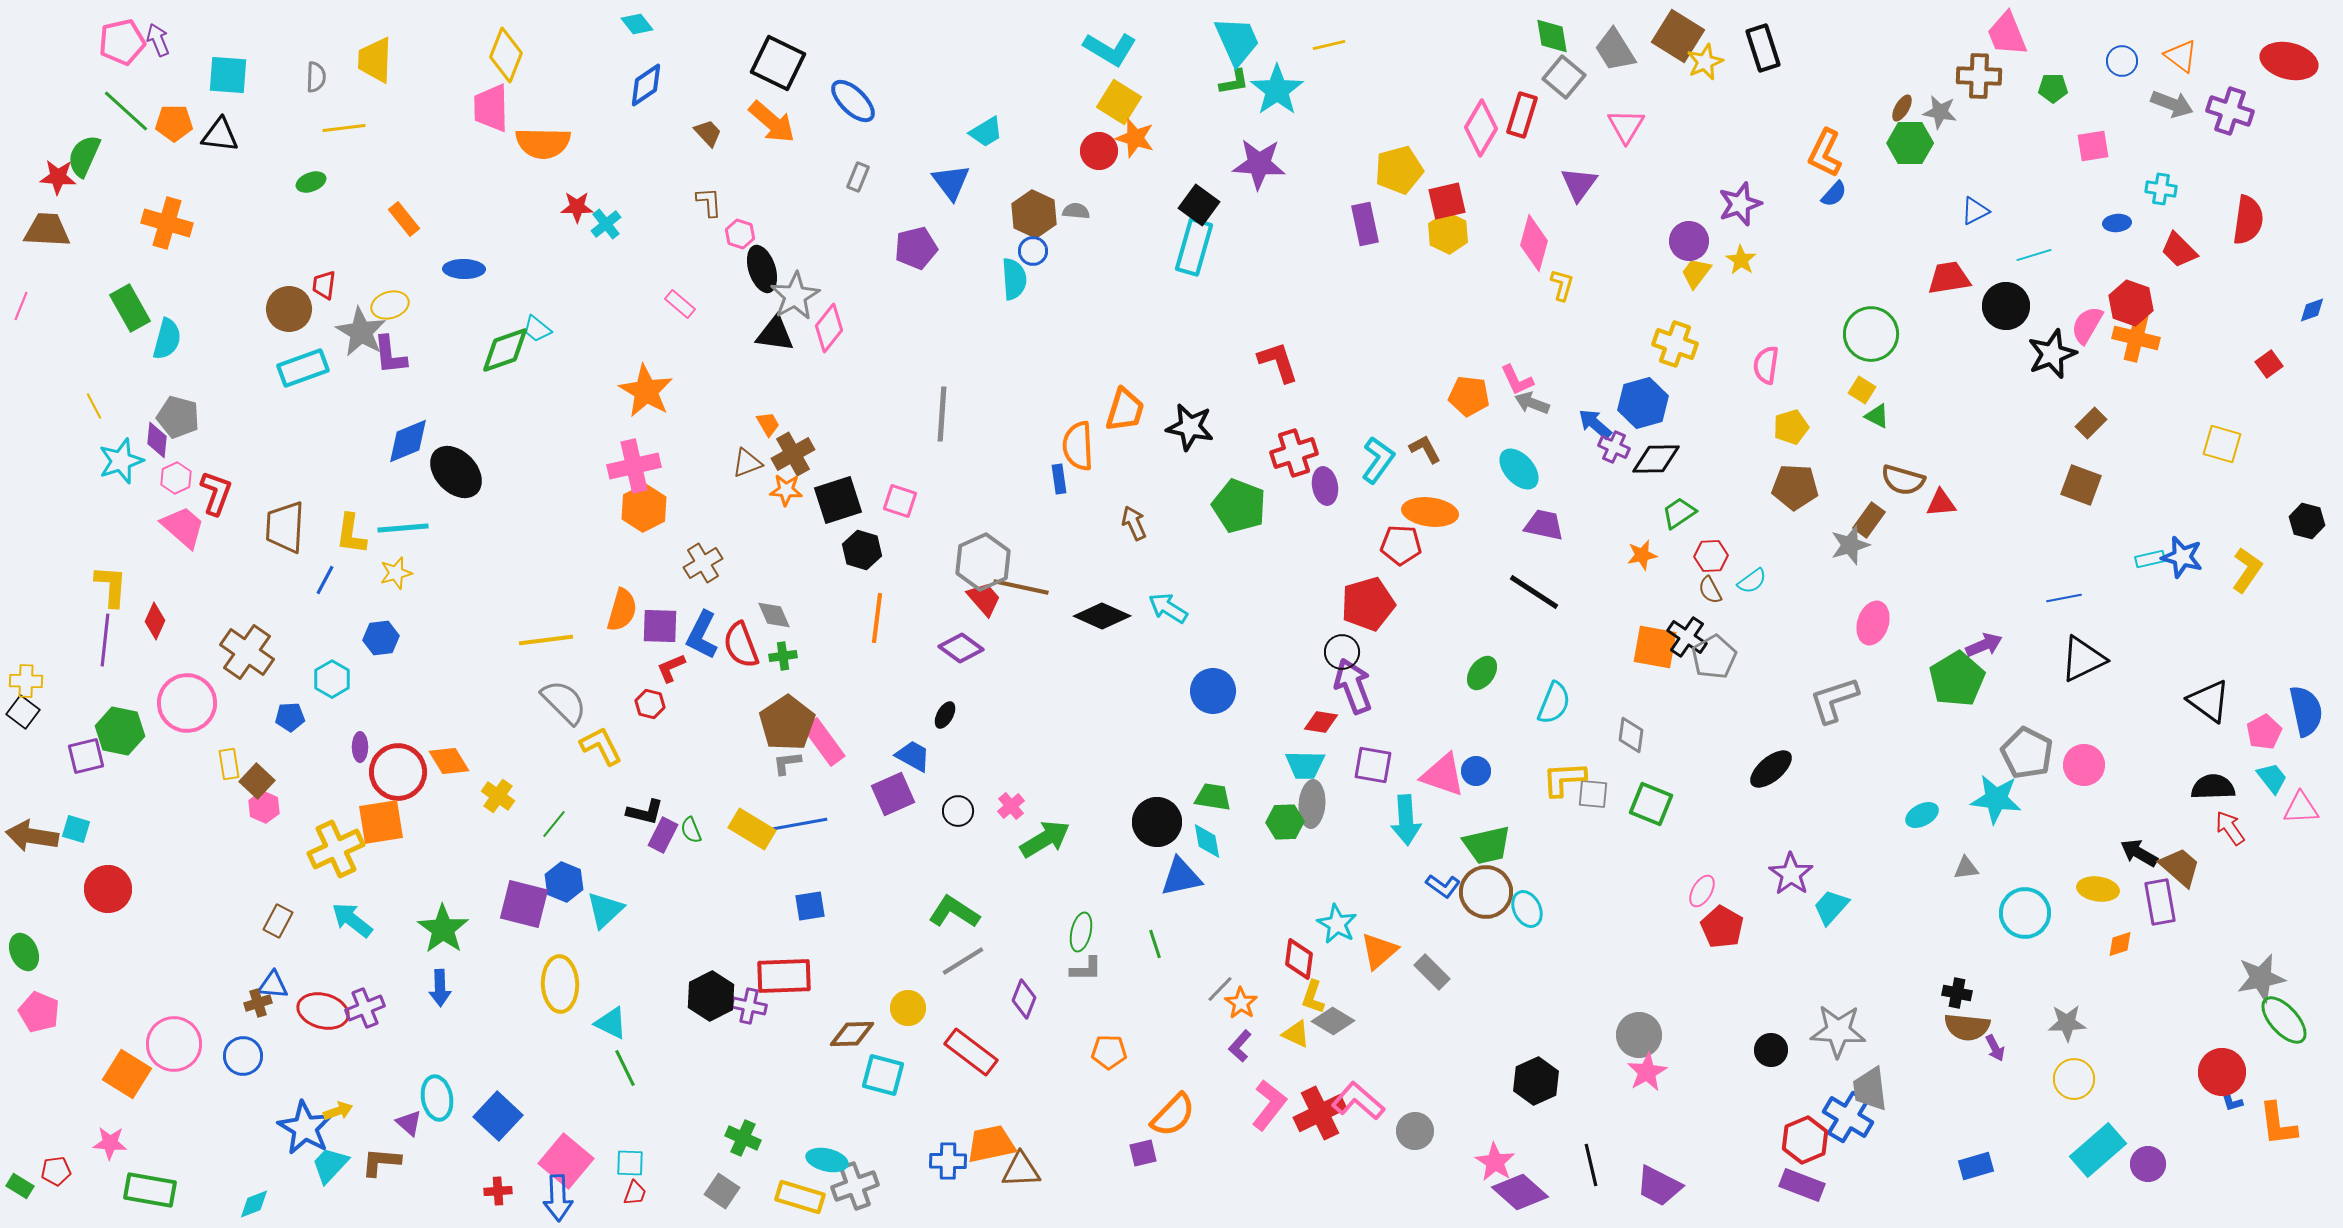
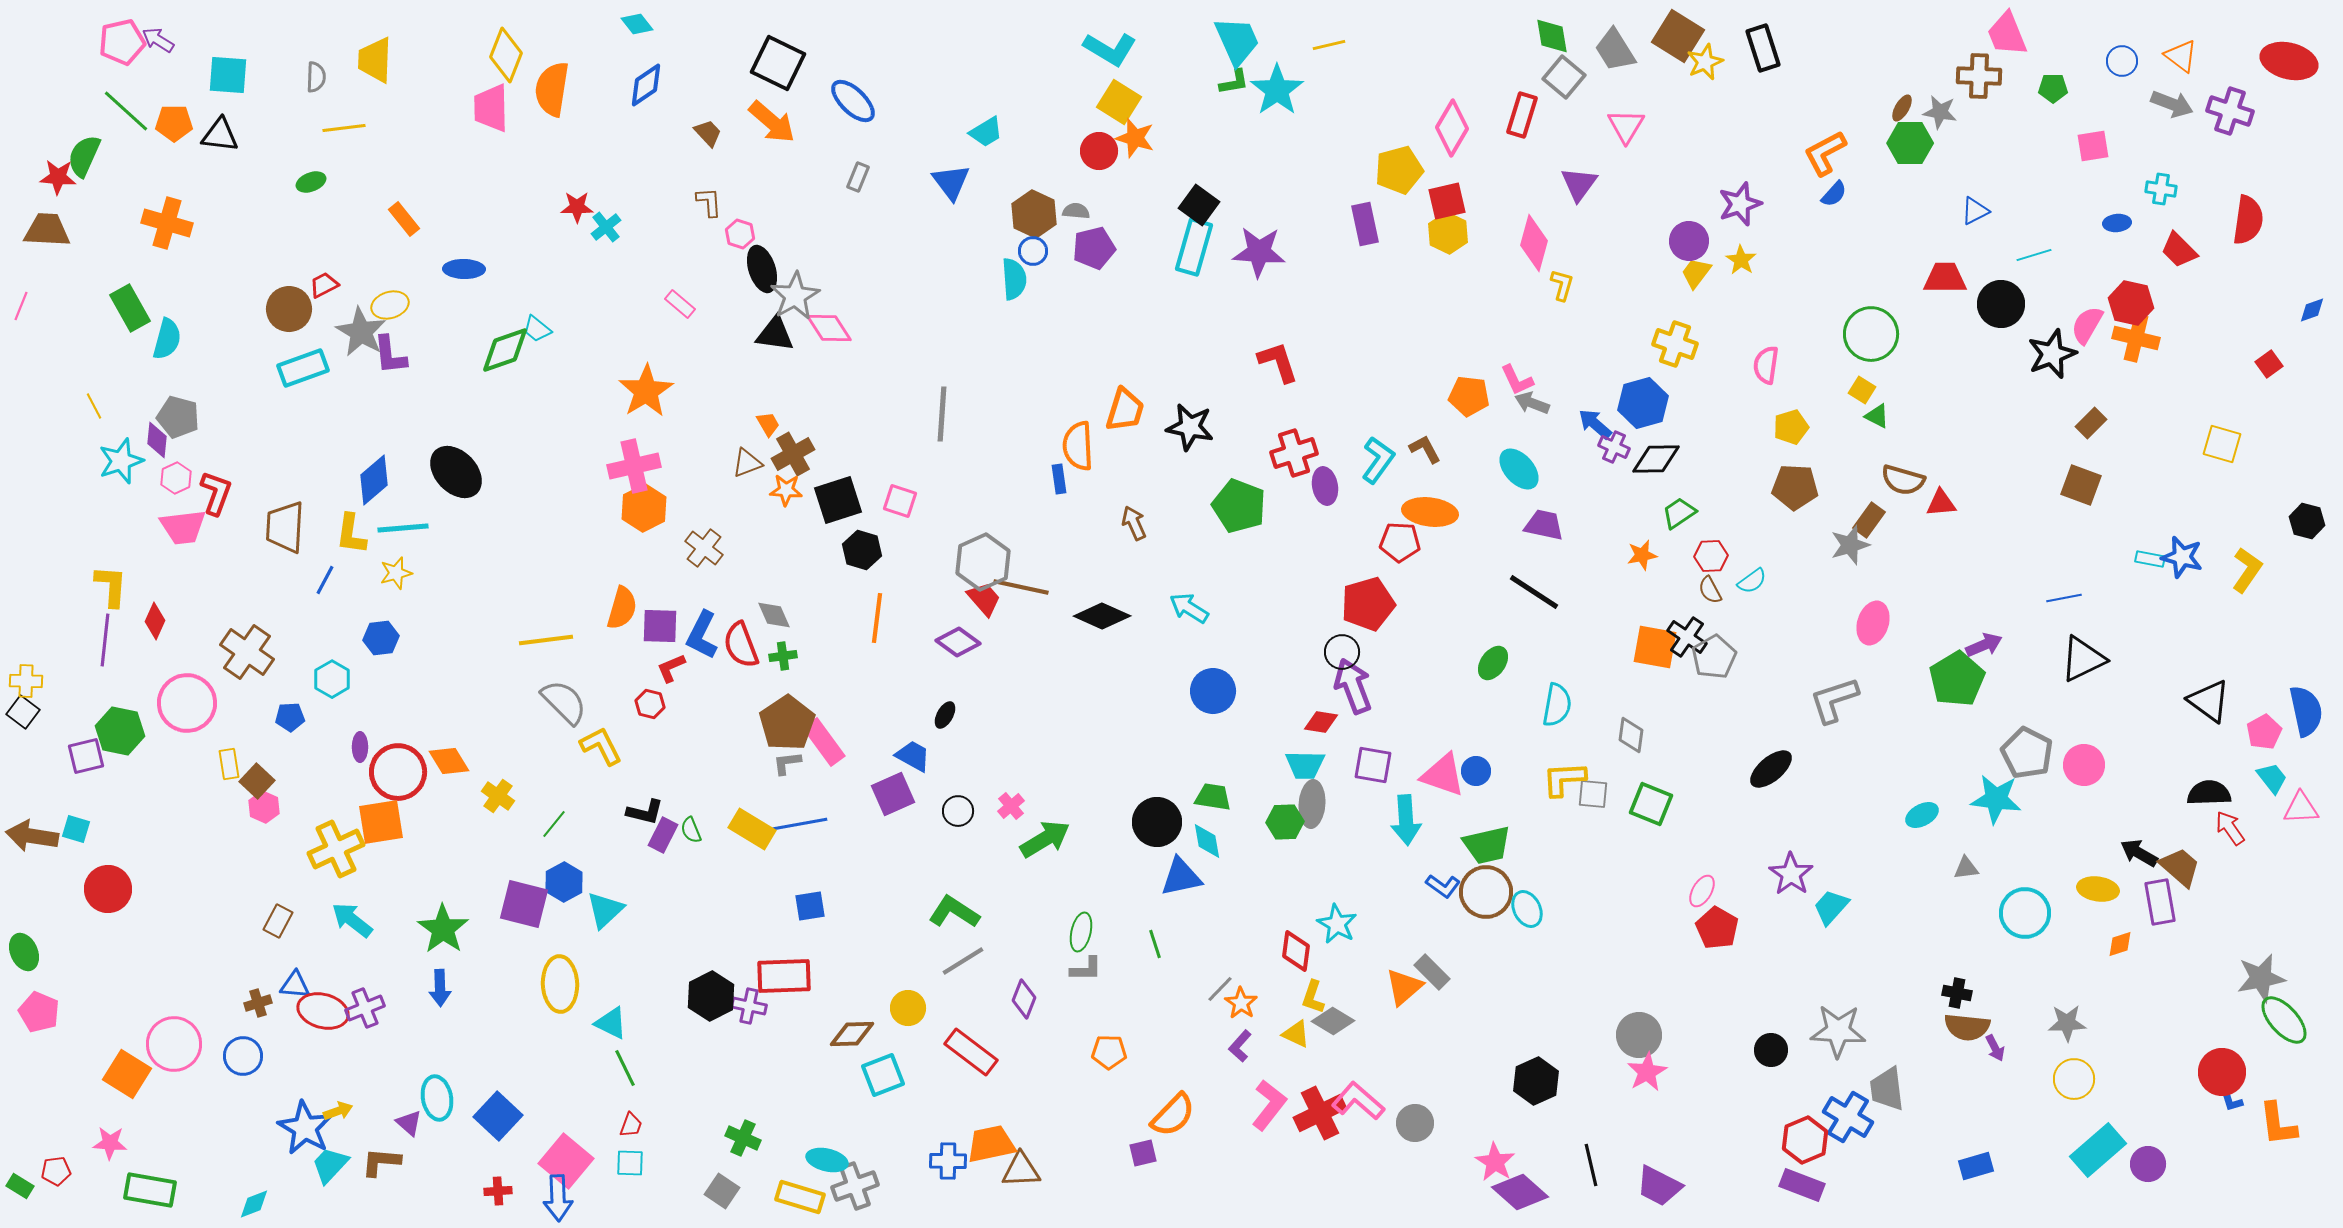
purple arrow at (158, 40): rotated 36 degrees counterclockwise
pink diamond at (1481, 128): moved 29 px left
orange semicircle at (543, 143): moved 9 px right, 54 px up; rotated 98 degrees clockwise
orange L-shape at (1825, 153): rotated 36 degrees clockwise
purple star at (1259, 164): moved 88 px down
cyan cross at (606, 224): moved 3 px down
purple pentagon at (916, 248): moved 178 px right
red trapezoid at (1949, 278): moved 4 px left; rotated 9 degrees clockwise
red trapezoid at (324, 285): rotated 56 degrees clockwise
red hexagon at (2131, 303): rotated 6 degrees counterclockwise
black circle at (2006, 306): moved 5 px left, 2 px up
pink diamond at (829, 328): rotated 72 degrees counterclockwise
orange star at (646, 391): rotated 10 degrees clockwise
blue diamond at (408, 441): moved 34 px left, 39 px down; rotated 18 degrees counterclockwise
pink trapezoid at (183, 527): rotated 132 degrees clockwise
red pentagon at (1401, 545): moved 1 px left, 3 px up
cyan rectangle at (2150, 559): rotated 24 degrees clockwise
brown cross at (703, 563): moved 1 px right, 15 px up; rotated 21 degrees counterclockwise
cyan arrow at (1168, 608): moved 21 px right
orange semicircle at (622, 610): moved 2 px up
purple diamond at (961, 648): moved 3 px left, 6 px up
green ellipse at (1482, 673): moved 11 px right, 10 px up
cyan semicircle at (1554, 703): moved 3 px right, 2 px down; rotated 12 degrees counterclockwise
black semicircle at (2213, 787): moved 4 px left, 6 px down
blue hexagon at (564, 882): rotated 9 degrees clockwise
red pentagon at (1722, 927): moved 5 px left, 1 px down
orange triangle at (1379, 951): moved 25 px right, 36 px down
red diamond at (1299, 959): moved 3 px left, 8 px up
blue triangle at (273, 985): moved 22 px right
cyan square at (883, 1075): rotated 36 degrees counterclockwise
gray trapezoid at (1870, 1089): moved 17 px right
gray circle at (1415, 1131): moved 8 px up
red trapezoid at (635, 1193): moved 4 px left, 68 px up
